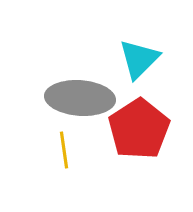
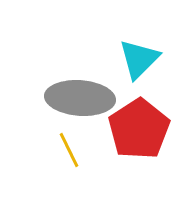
yellow line: moved 5 px right; rotated 18 degrees counterclockwise
